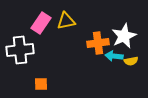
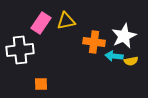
orange cross: moved 4 px left, 1 px up; rotated 15 degrees clockwise
